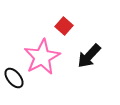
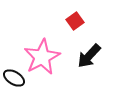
red square: moved 11 px right, 5 px up; rotated 12 degrees clockwise
black ellipse: rotated 20 degrees counterclockwise
